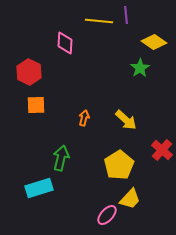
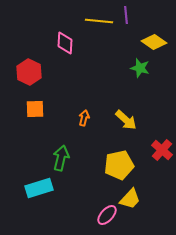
green star: rotated 24 degrees counterclockwise
orange square: moved 1 px left, 4 px down
yellow pentagon: rotated 20 degrees clockwise
